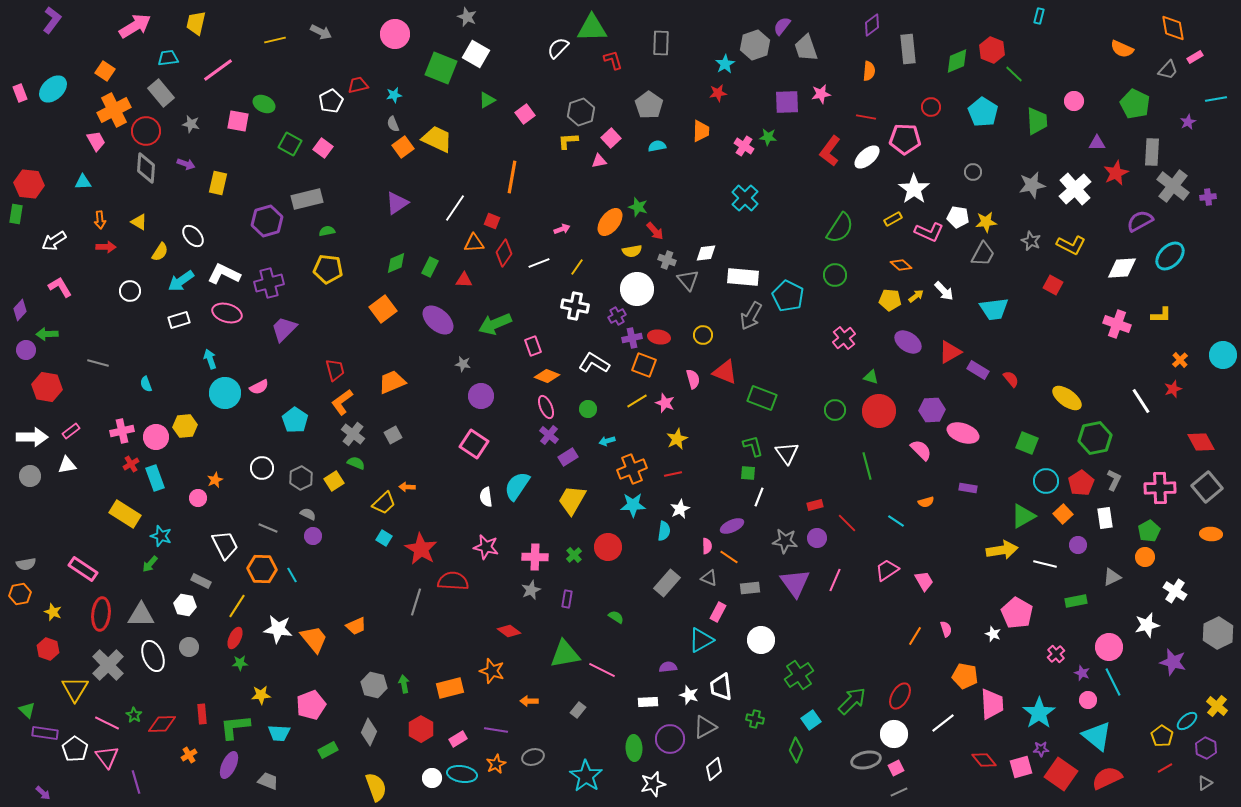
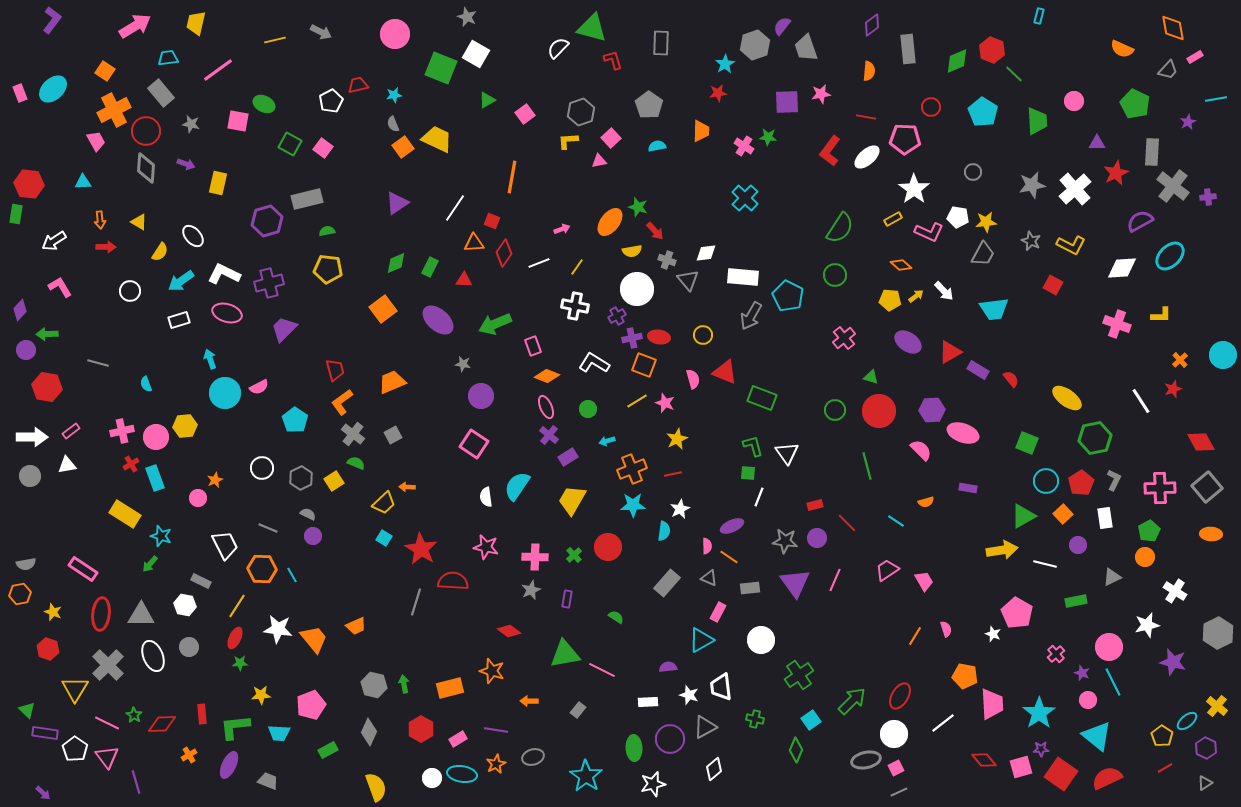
green triangle at (592, 28): rotated 16 degrees clockwise
